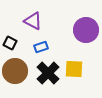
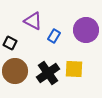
blue rectangle: moved 13 px right, 11 px up; rotated 40 degrees counterclockwise
black cross: rotated 10 degrees clockwise
